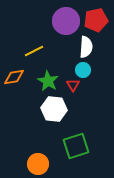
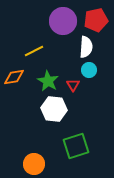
purple circle: moved 3 px left
cyan circle: moved 6 px right
orange circle: moved 4 px left
